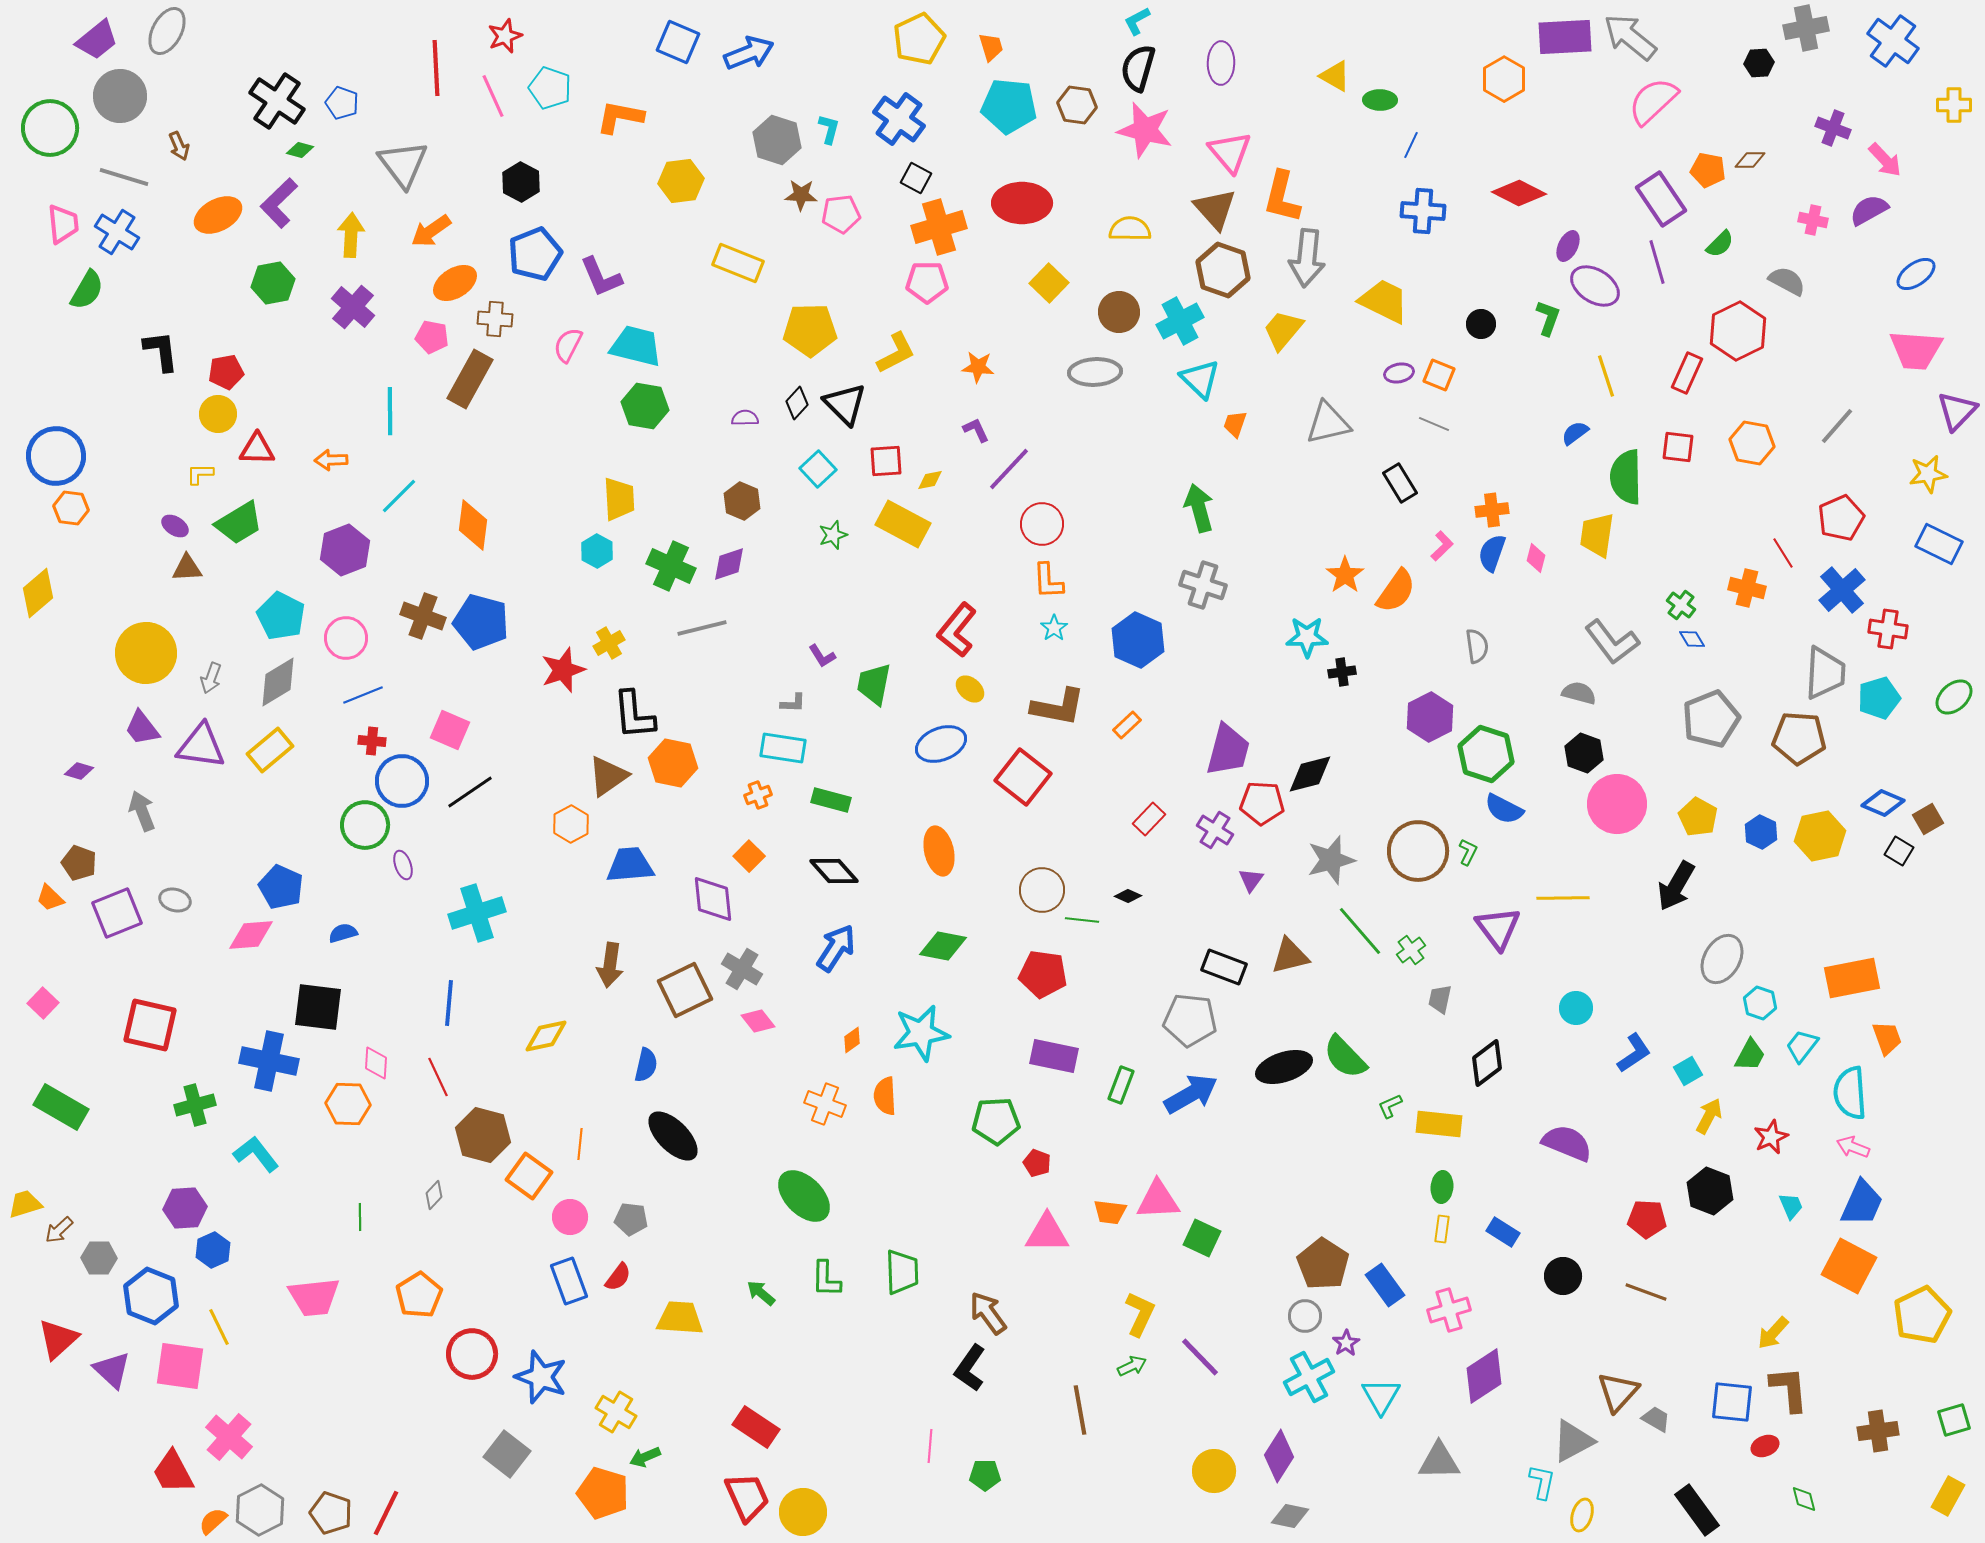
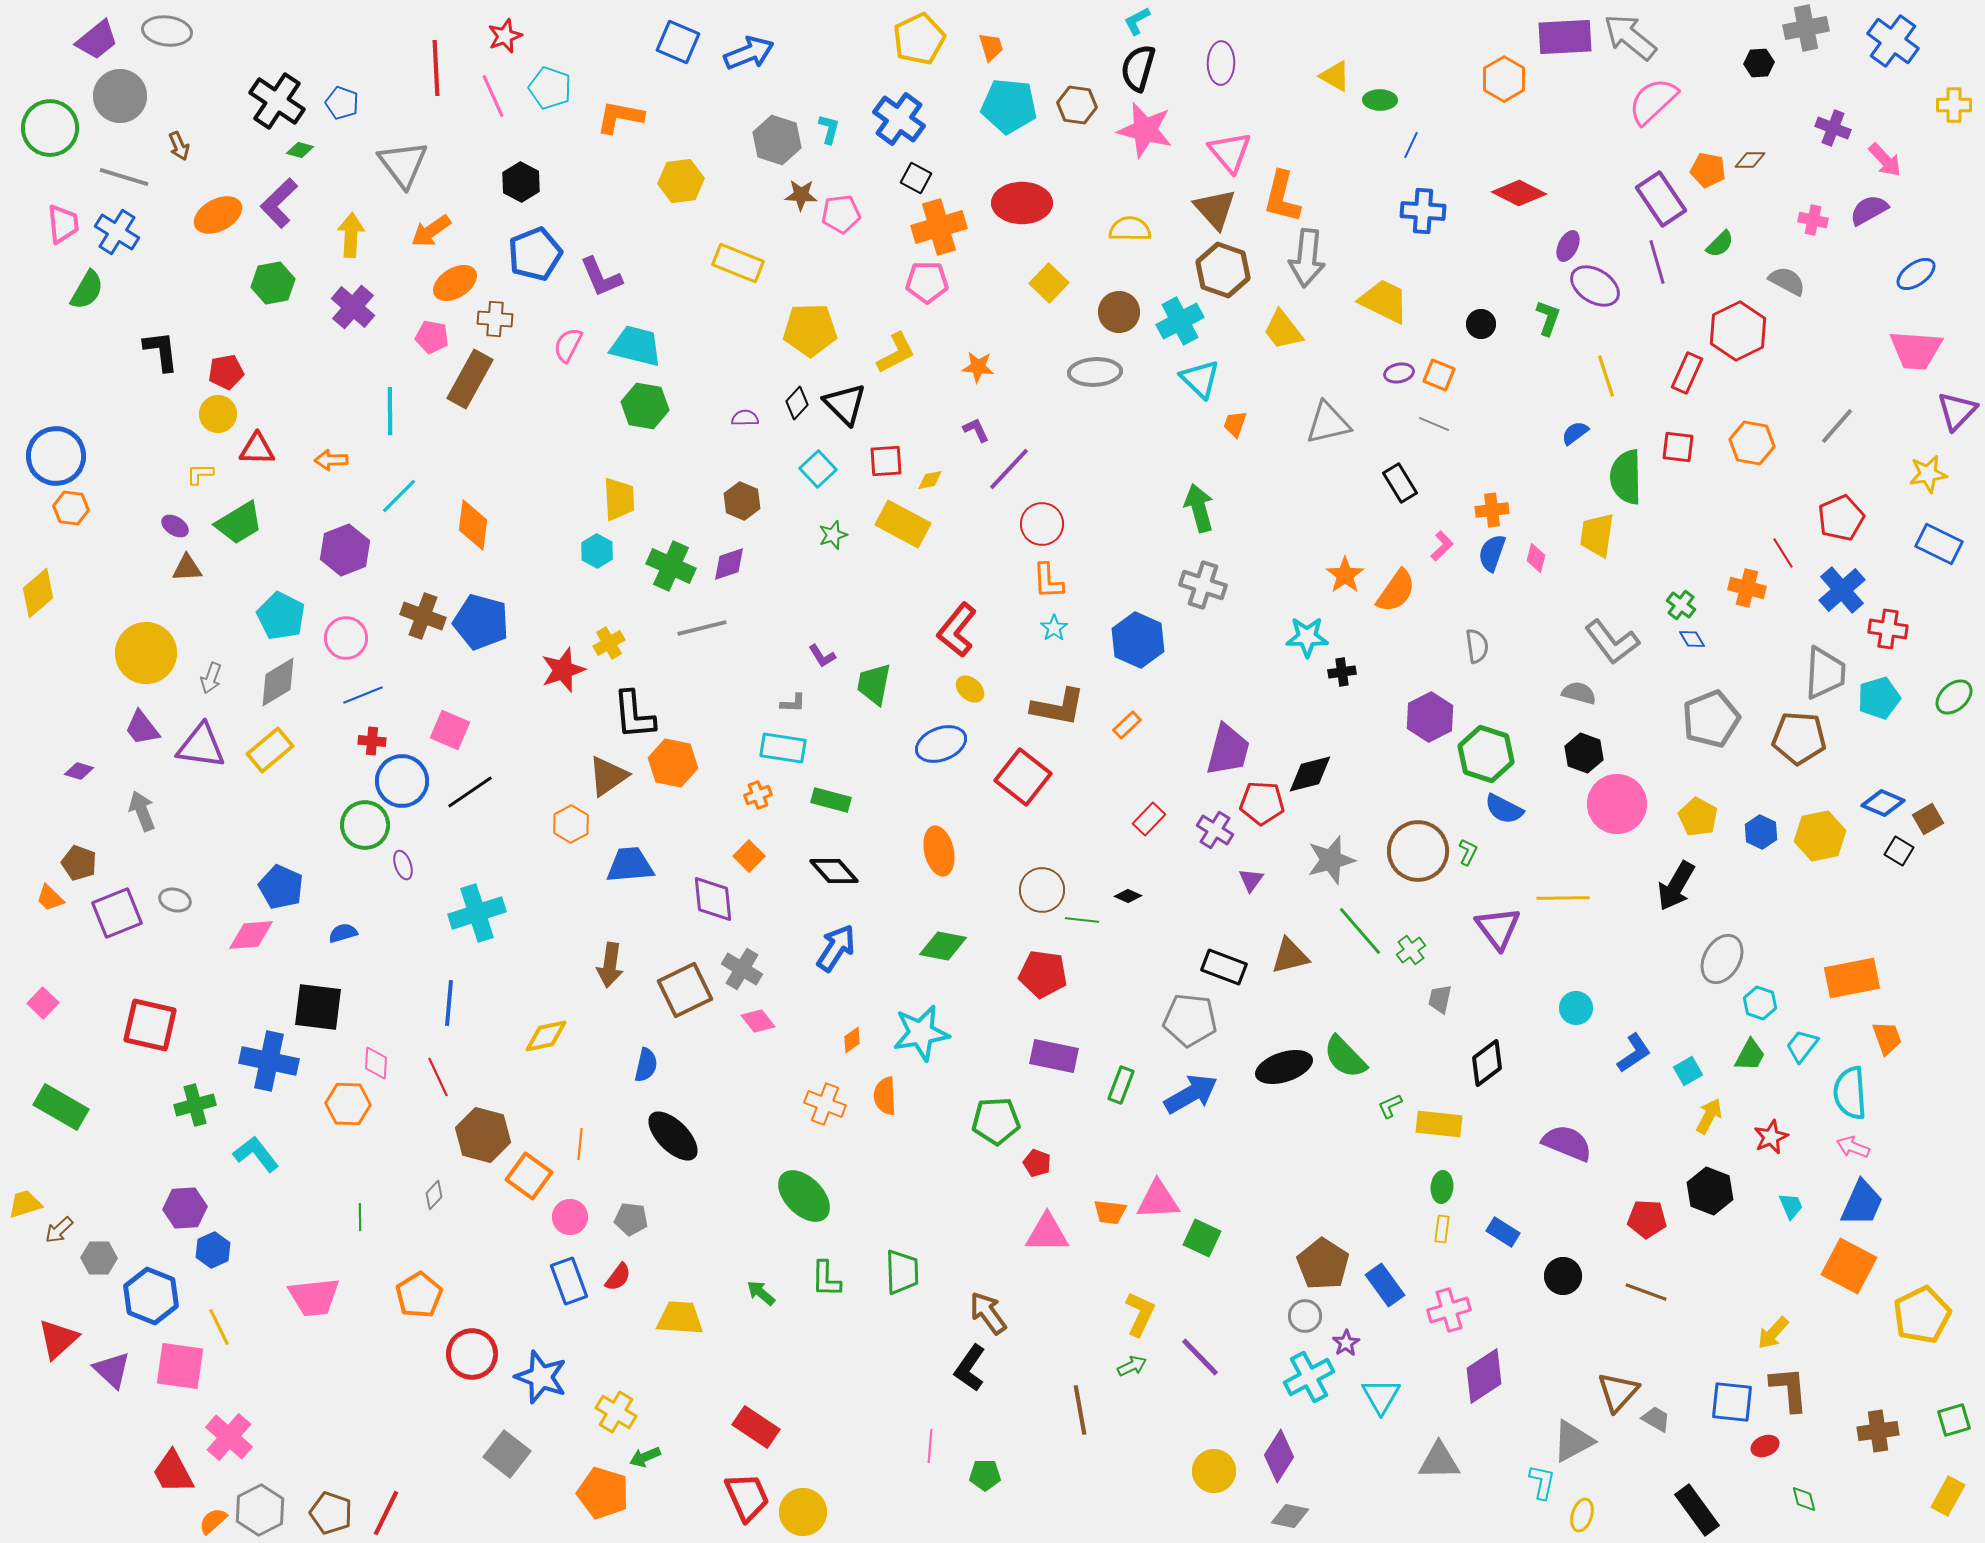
gray ellipse at (167, 31): rotated 69 degrees clockwise
yellow trapezoid at (1283, 330): rotated 78 degrees counterclockwise
